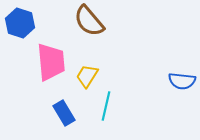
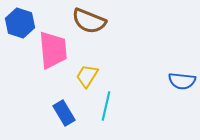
brown semicircle: rotated 28 degrees counterclockwise
pink trapezoid: moved 2 px right, 12 px up
